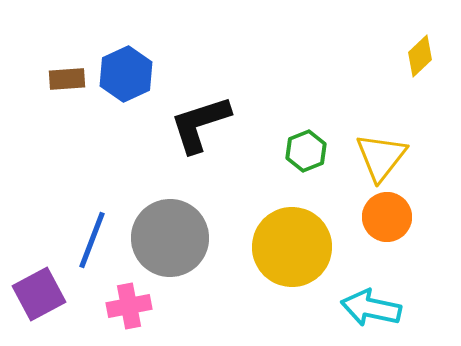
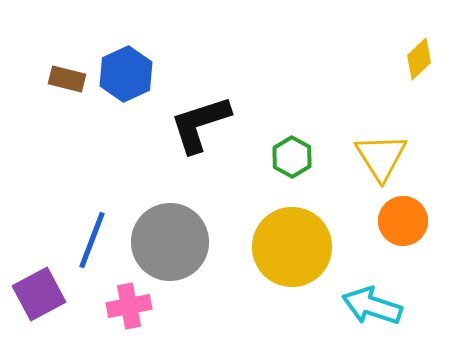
yellow diamond: moved 1 px left, 3 px down
brown rectangle: rotated 18 degrees clockwise
green hexagon: moved 14 px left, 6 px down; rotated 9 degrees counterclockwise
yellow triangle: rotated 10 degrees counterclockwise
orange circle: moved 16 px right, 4 px down
gray circle: moved 4 px down
cyan arrow: moved 1 px right, 2 px up; rotated 6 degrees clockwise
